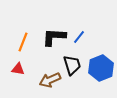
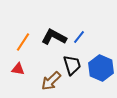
black L-shape: rotated 25 degrees clockwise
orange line: rotated 12 degrees clockwise
blue hexagon: rotated 15 degrees counterclockwise
brown arrow: moved 1 px right, 1 px down; rotated 20 degrees counterclockwise
